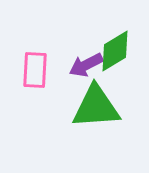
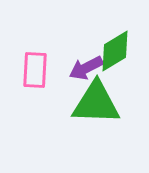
purple arrow: moved 3 px down
green triangle: moved 4 px up; rotated 6 degrees clockwise
